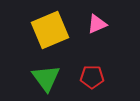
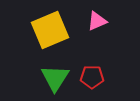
pink triangle: moved 3 px up
green triangle: moved 9 px right; rotated 8 degrees clockwise
